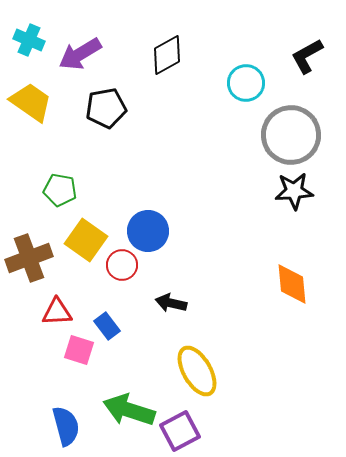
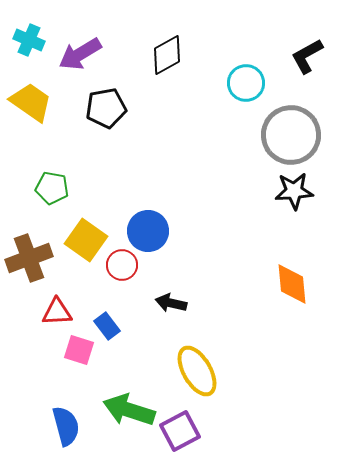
green pentagon: moved 8 px left, 2 px up
